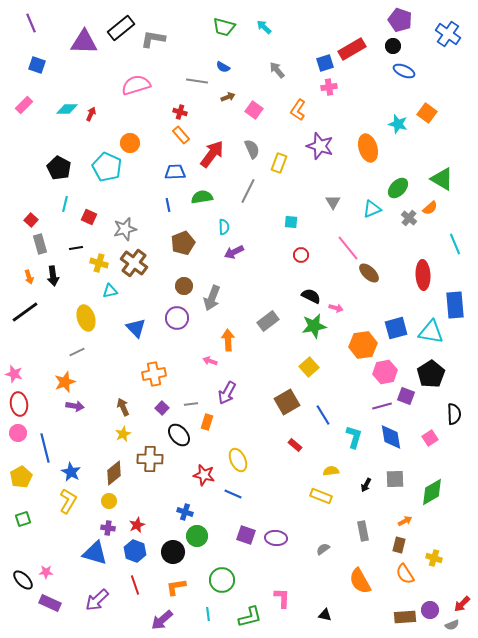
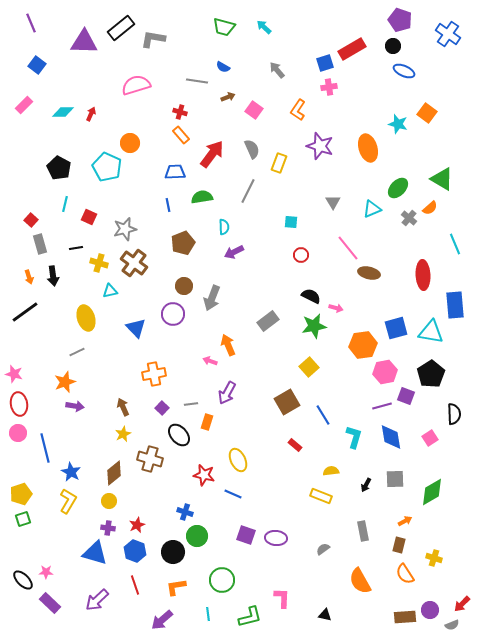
blue square at (37, 65): rotated 18 degrees clockwise
cyan diamond at (67, 109): moved 4 px left, 3 px down
brown ellipse at (369, 273): rotated 30 degrees counterclockwise
purple circle at (177, 318): moved 4 px left, 4 px up
orange arrow at (228, 340): moved 5 px down; rotated 20 degrees counterclockwise
brown cross at (150, 459): rotated 15 degrees clockwise
yellow pentagon at (21, 477): moved 17 px down; rotated 10 degrees clockwise
purple rectangle at (50, 603): rotated 20 degrees clockwise
